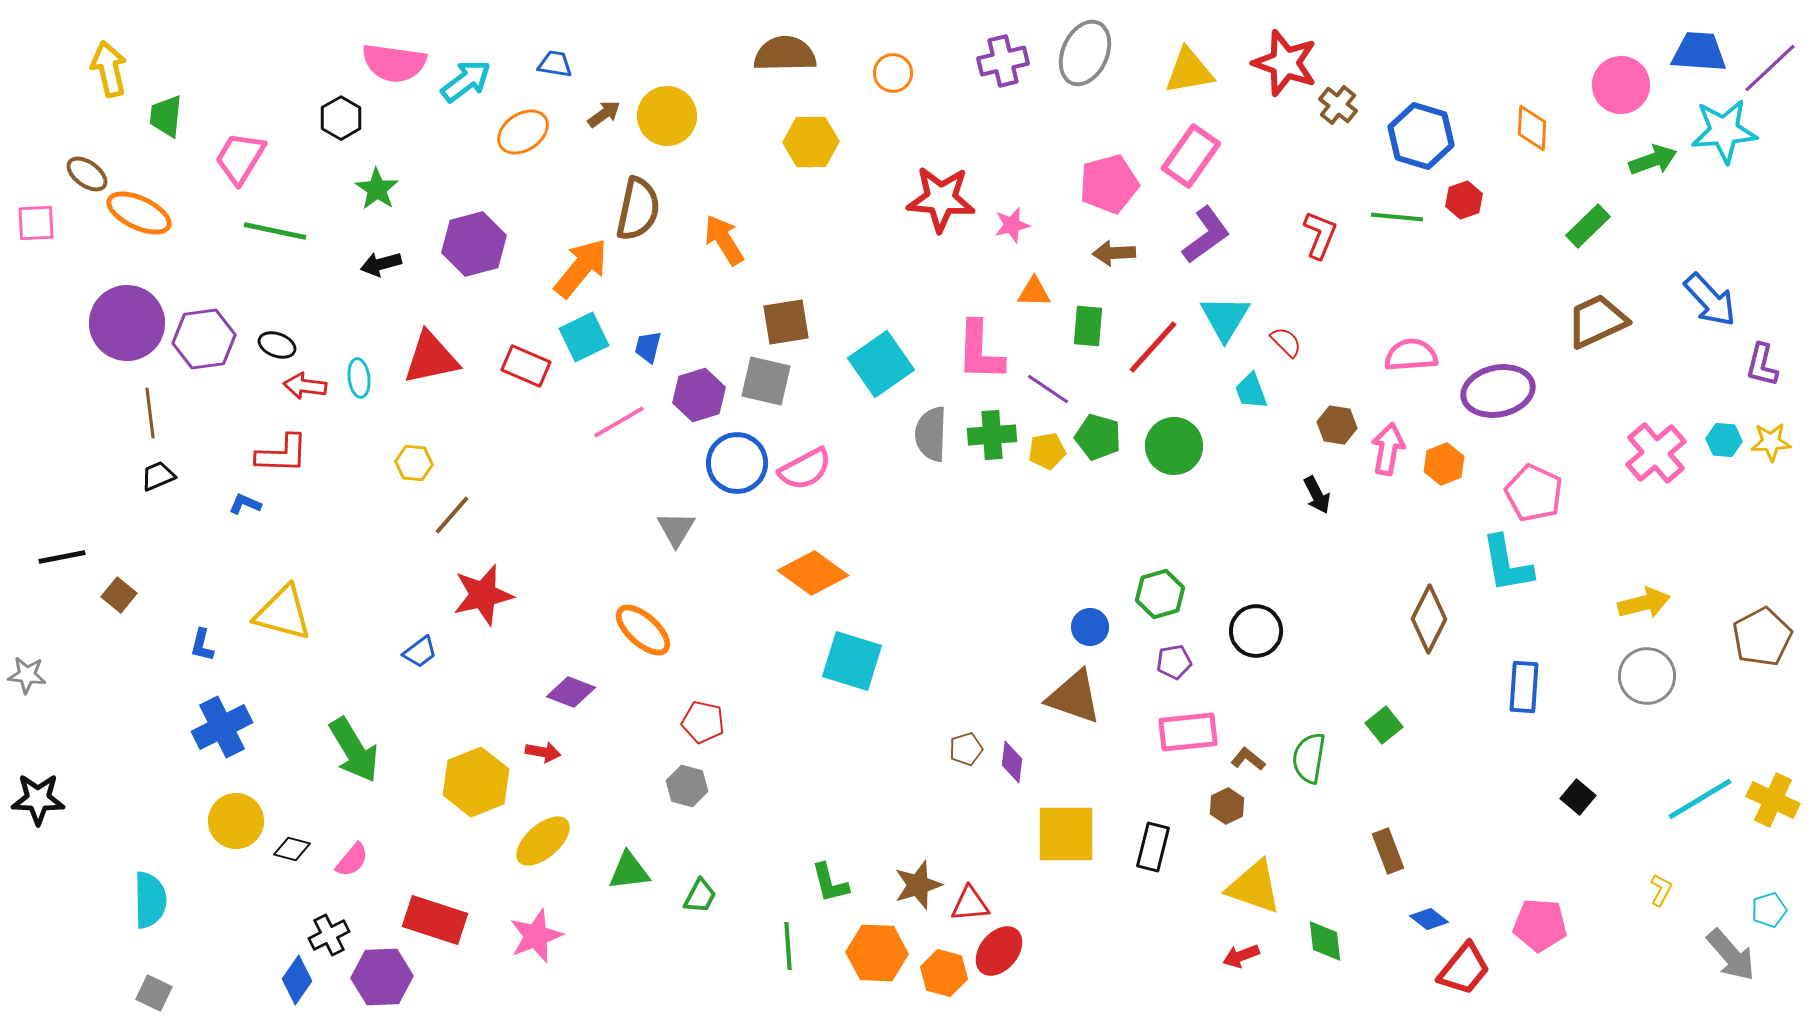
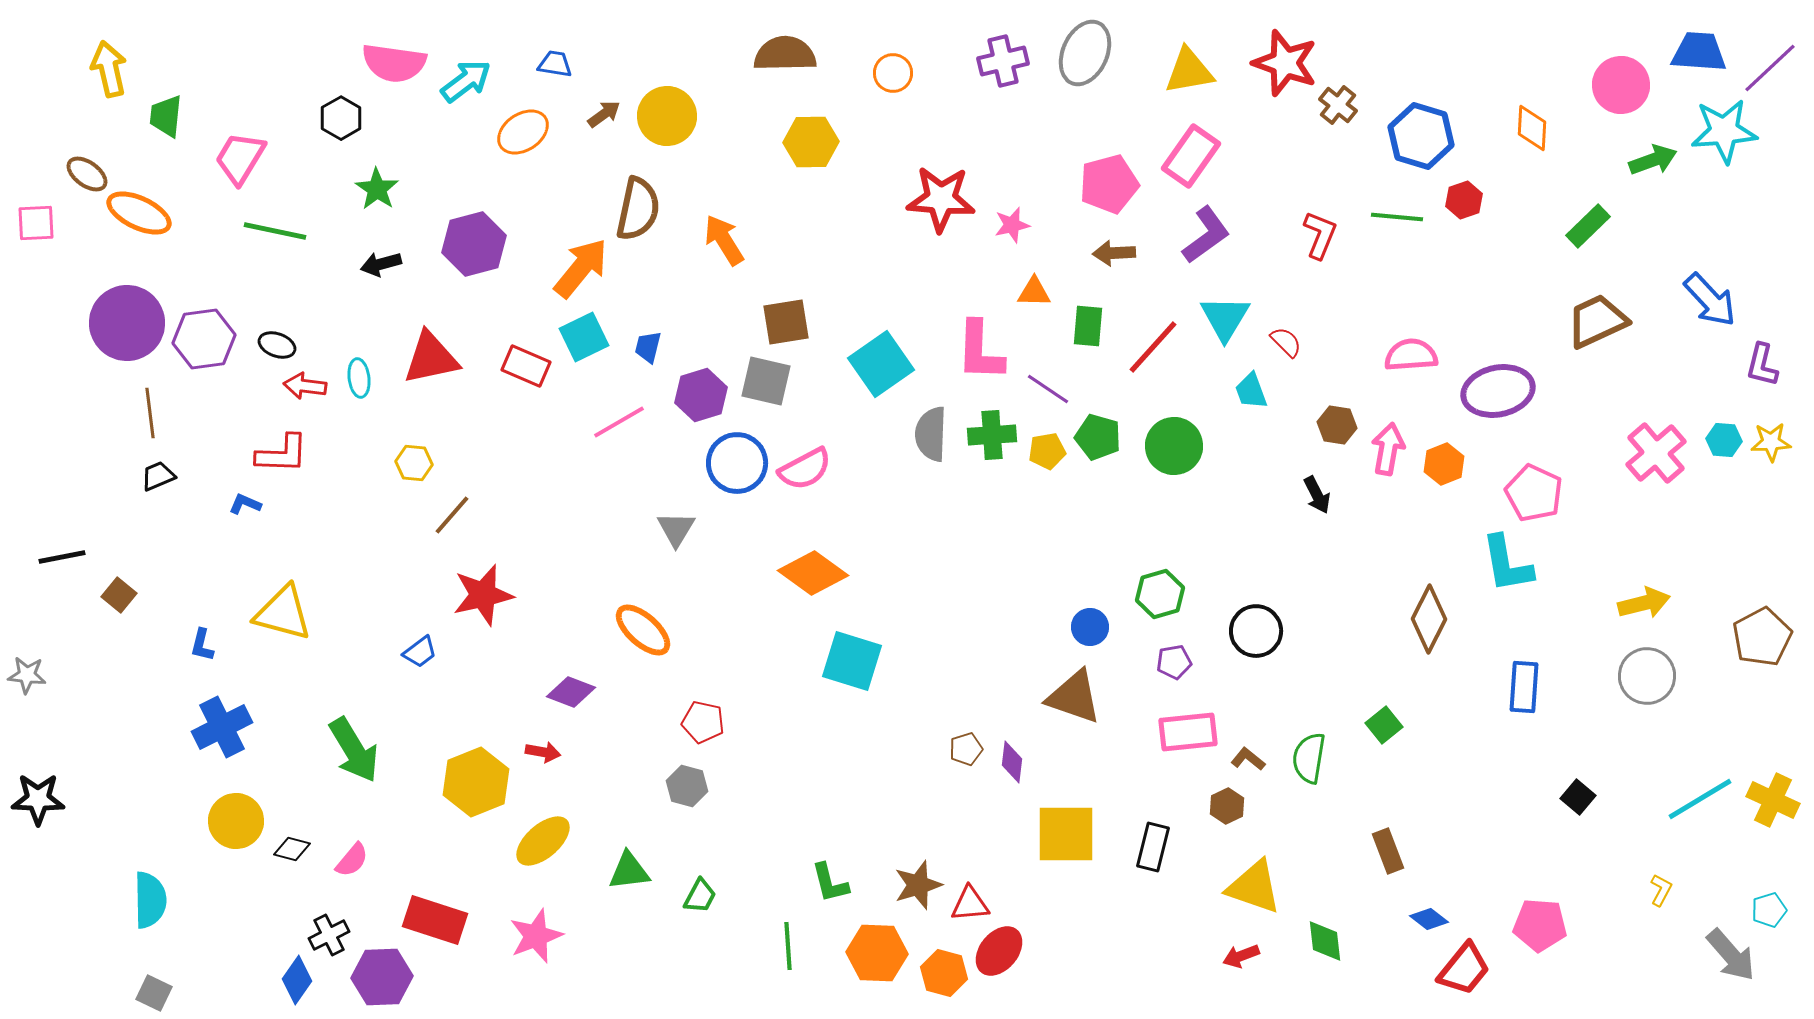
purple hexagon at (699, 395): moved 2 px right
